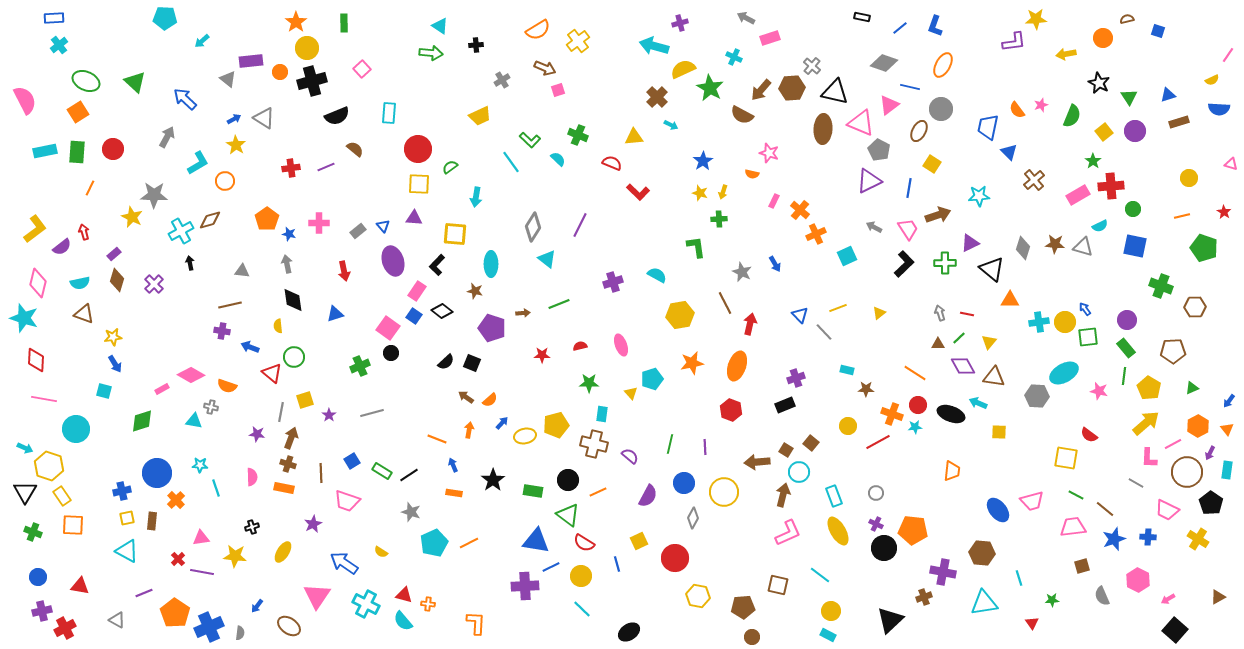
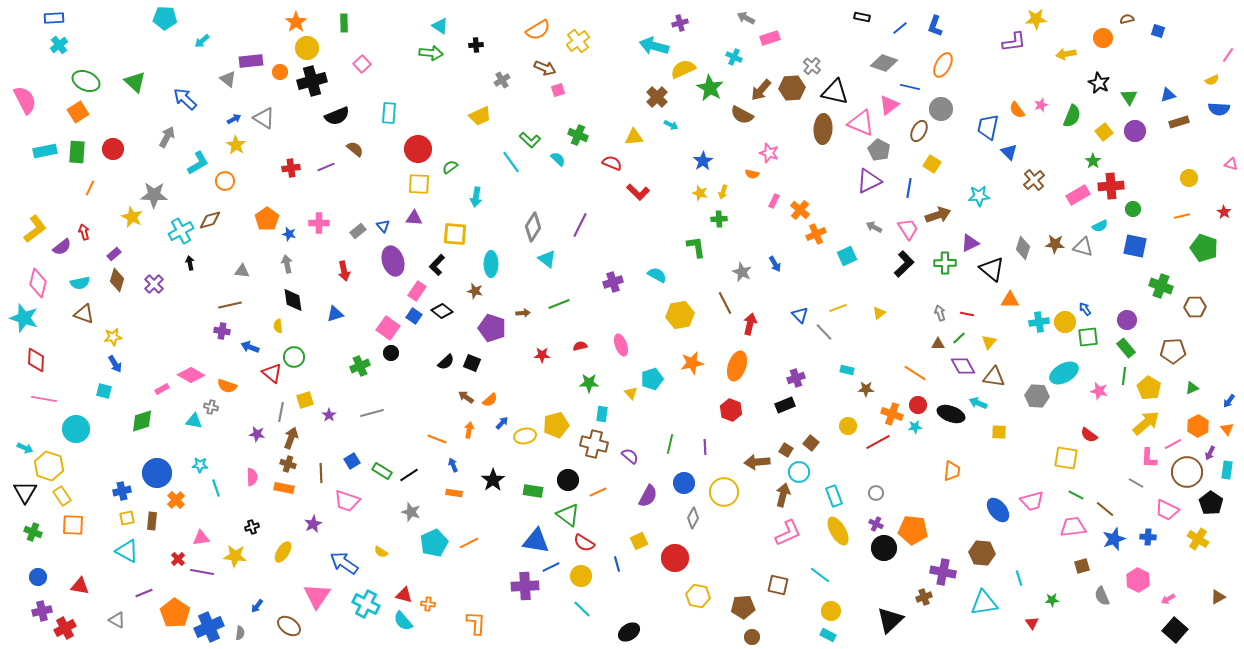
pink square at (362, 69): moved 5 px up
